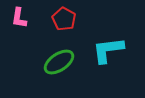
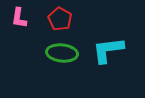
red pentagon: moved 4 px left
green ellipse: moved 3 px right, 9 px up; rotated 40 degrees clockwise
